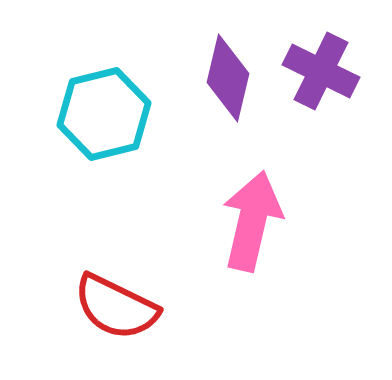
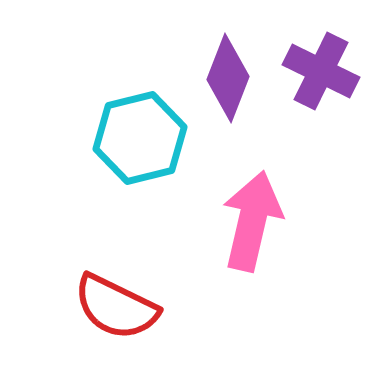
purple diamond: rotated 8 degrees clockwise
cyan hexagon: moved 36 px right, 24 px down
